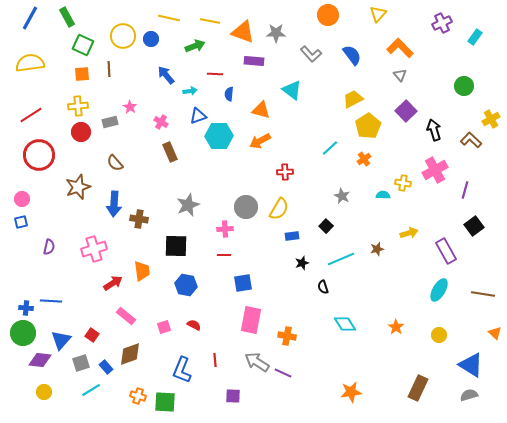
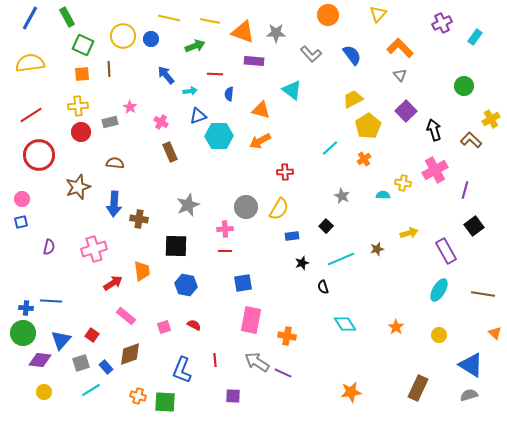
brown semicircle at (115, 163): rotated 138 degrees clockwise
red line at (224, 255): moved 1 px right, 4 px up
